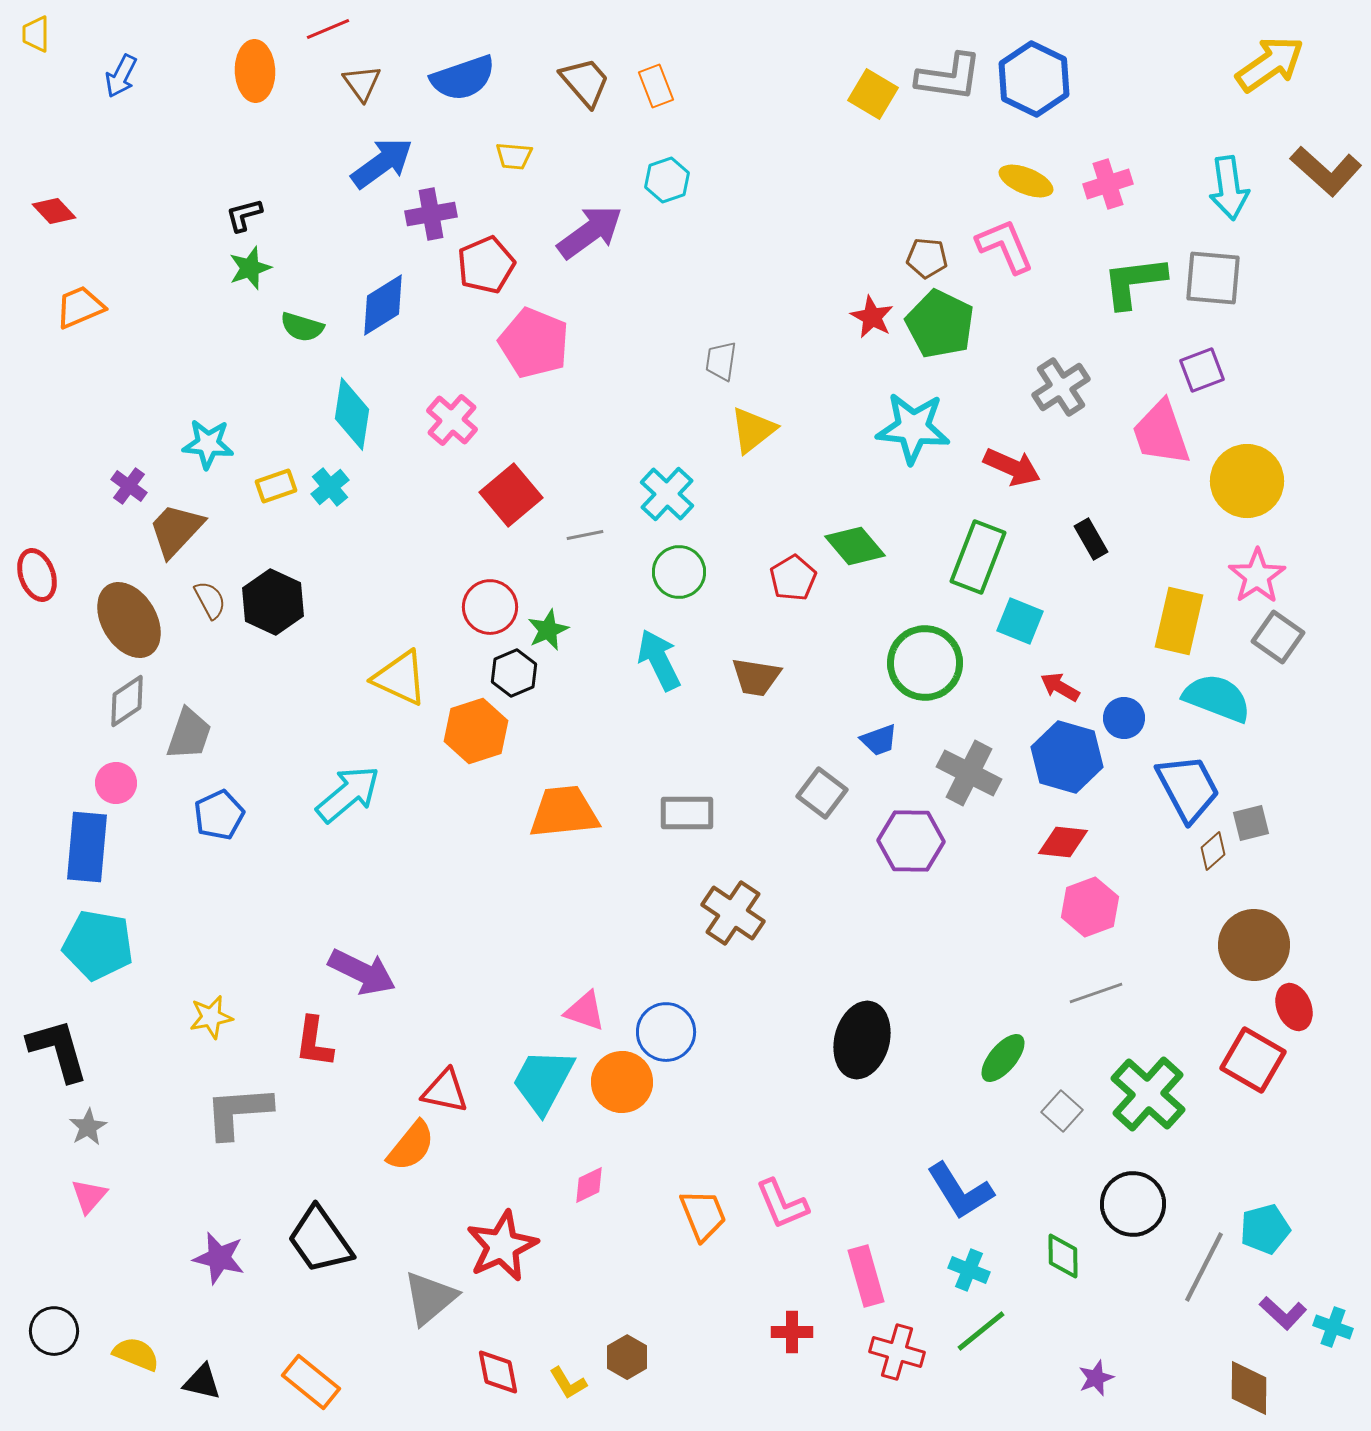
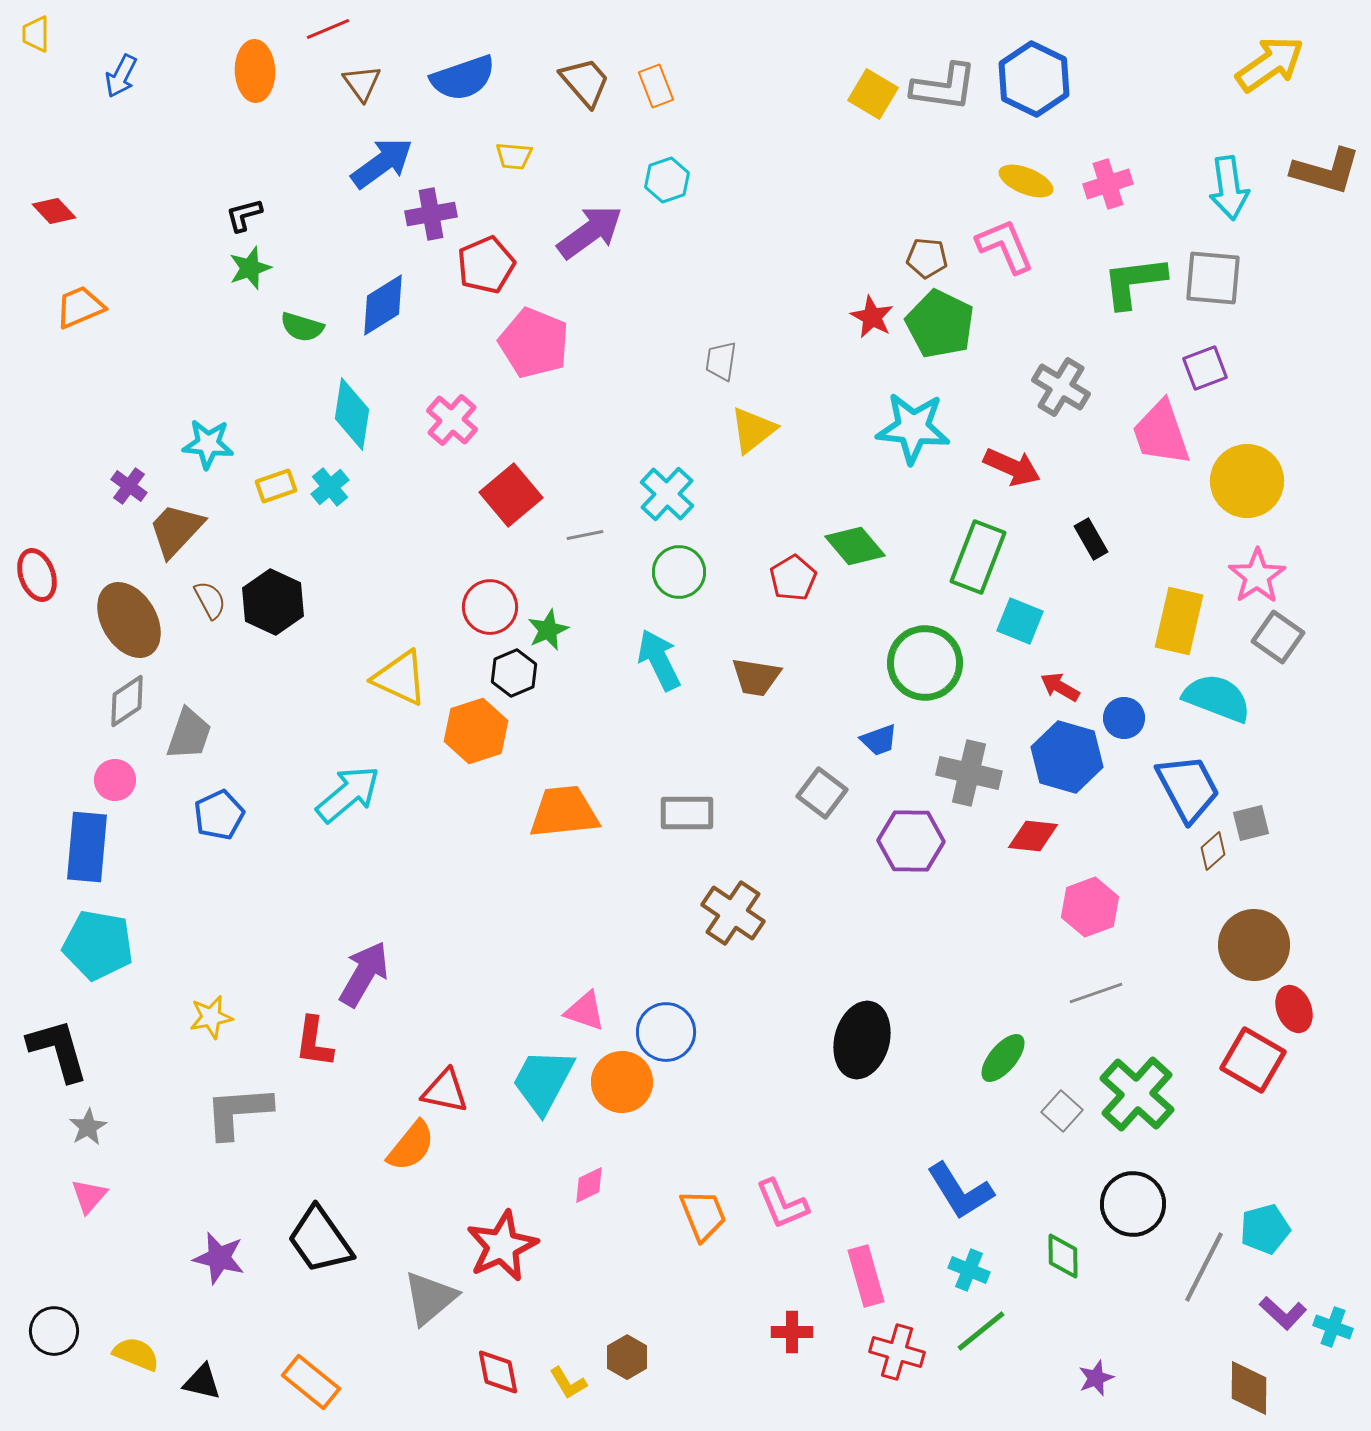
gray L-shape at (949, 77): moved 5 px left, 10 px down
brown L-shape at (1326, 171): rotated 26 degrees counterclockwise
purple square at (1202, 370): moved 3 px right, 2 px up
gray cross at (1061, 387): rotated 26 degrees counterclockwise
gray cross at (969, 773): rotated 14 degrees counterclockwise
pink circle at (116, 783): moved 1 px left, 3 px up
red diamond at (1063, 842): moved 30 px left, 6 px up
purple arrow at (362, 972): moved 2 px right, 2 px down; rotated 86 degrees counterclockwise
red ellipse at (1294, 1007): moved 2 px down
green cross at (1148, 1094): moved 11 px left
